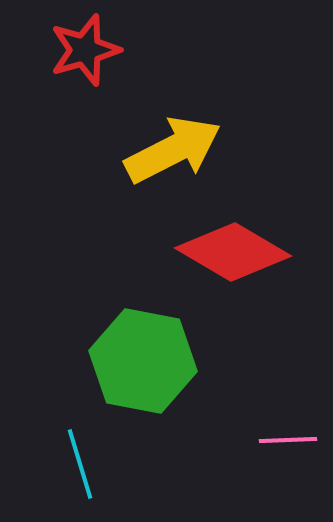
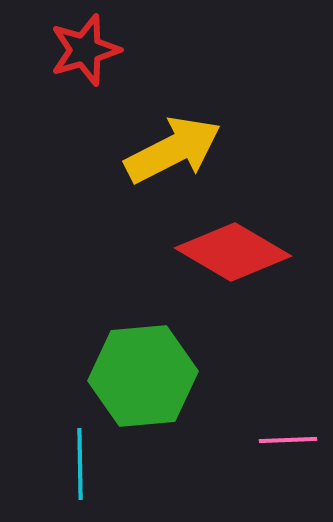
green hexagon: moved 15 px down; rotated 16 degrees counterclockwise
cyan line: rotated 16 degrees clockwise
